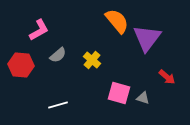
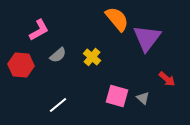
orange semicircle: moved 2 px up
yellow cross: moved 3 px up
red arrow: moved 2 px down
pink square: moved 2 px left, 3 px down
gray triangle: rotated 24 degrees clockwise
white line: rotated 24 degrees counterclockwise
